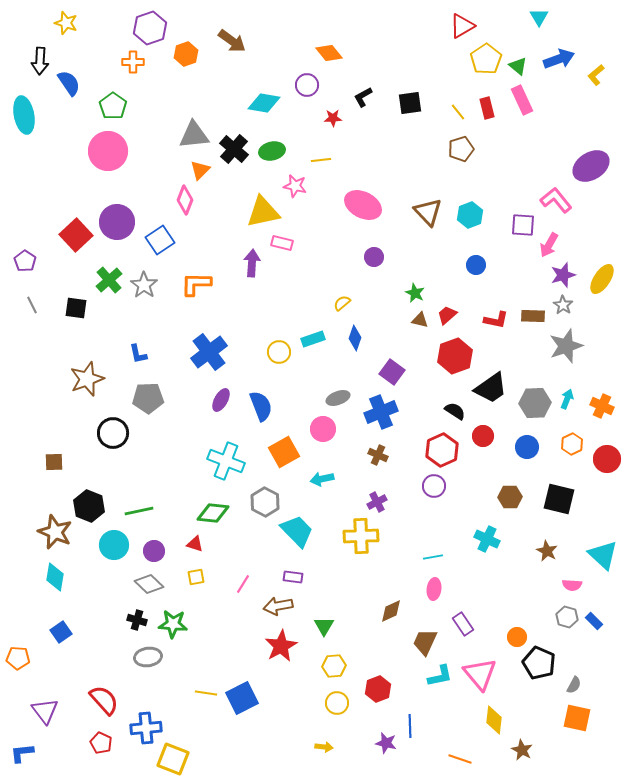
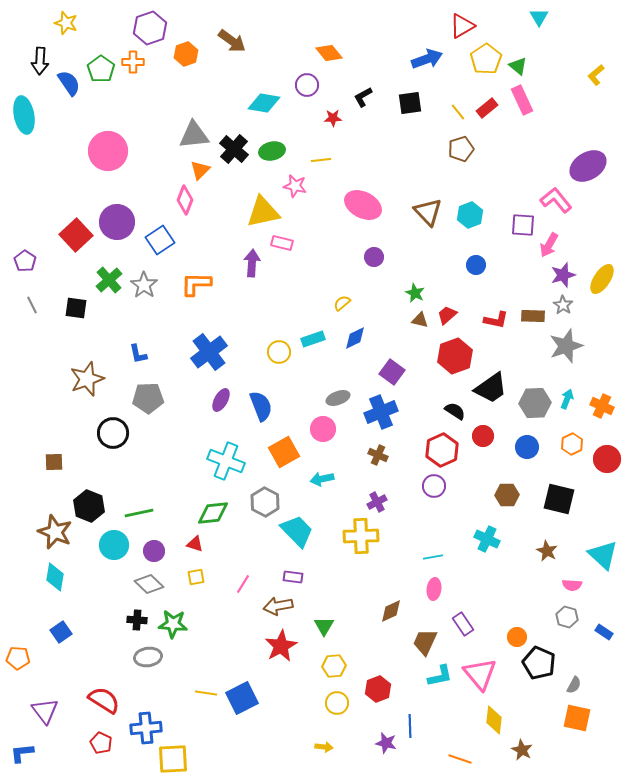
blue arrow at (559, 59): moved 132 px left
green pentagon at (113, 106): moved 12 px left, 37 px up
red rectangle at (487, 108): rotated 65 degrees clockwise
purple ellipse at (591, 166): moved 3 px left
blue diamond at (355, 338): rotated 45 degrees clockwise
brown hexagon at (510, 497): moved 3 px left, 2 px up
green line at (139, 511): moved 2 px down
green diamond at (213, 513): rotated 12 degrees counterclockwise
black cross at (137, 620): rotated 12 degrees counterclockwise
blue rectangle at (594, 621): moved 10 px right, 11 px down; rotated 12 degrees counterclockwise
red semicircle at (104, 700): rotated 16 degrees counterclockwise
yellow square at (173, 759): rotated 24 degrees counterclockwise
